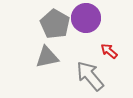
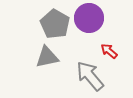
purple circle: moved 3 px right
